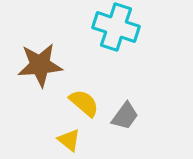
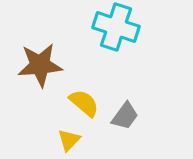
yellow triangle: rotated 35 degrees clockwise
